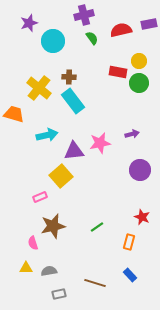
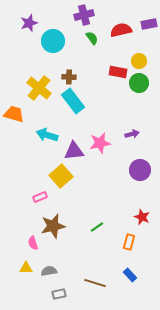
cyan arrow: rotated 150 degrees counterclockwise
